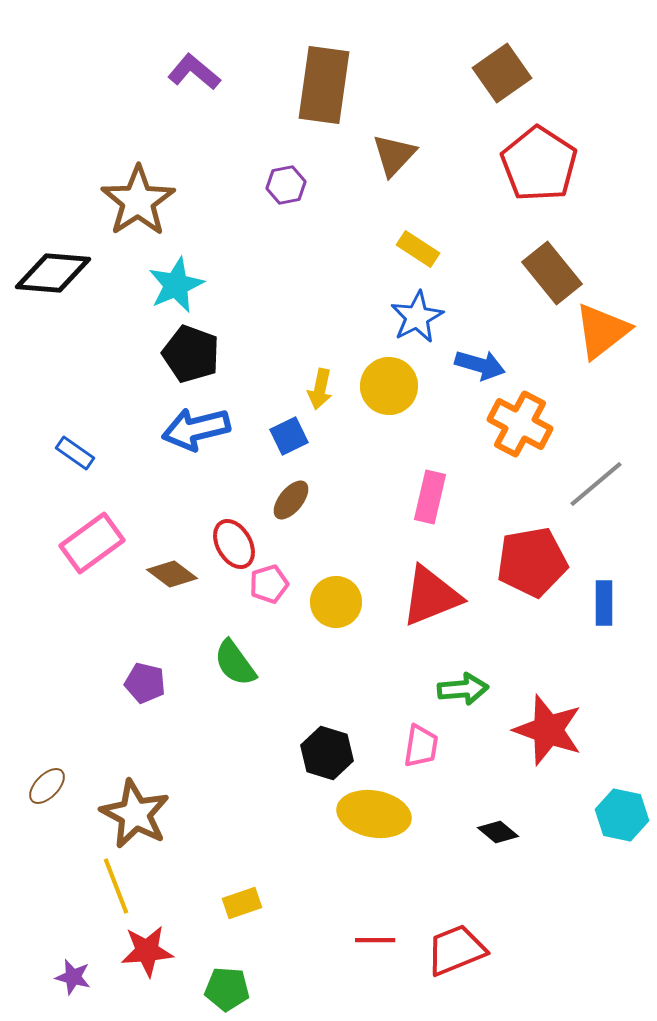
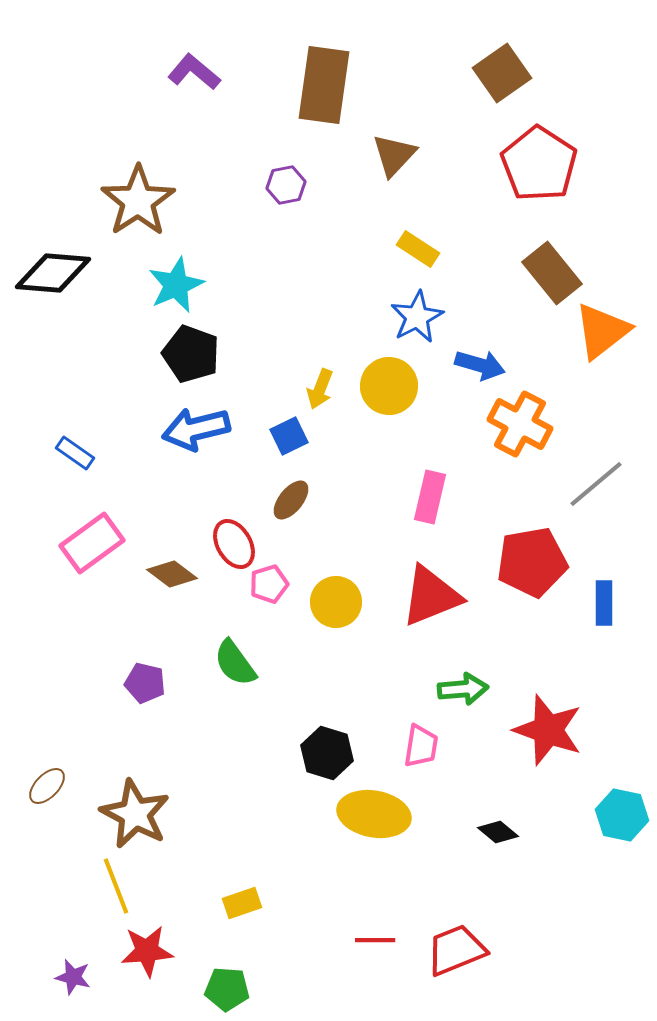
yellow arrow at (320, 389): rotated 9 degrees clockwise
